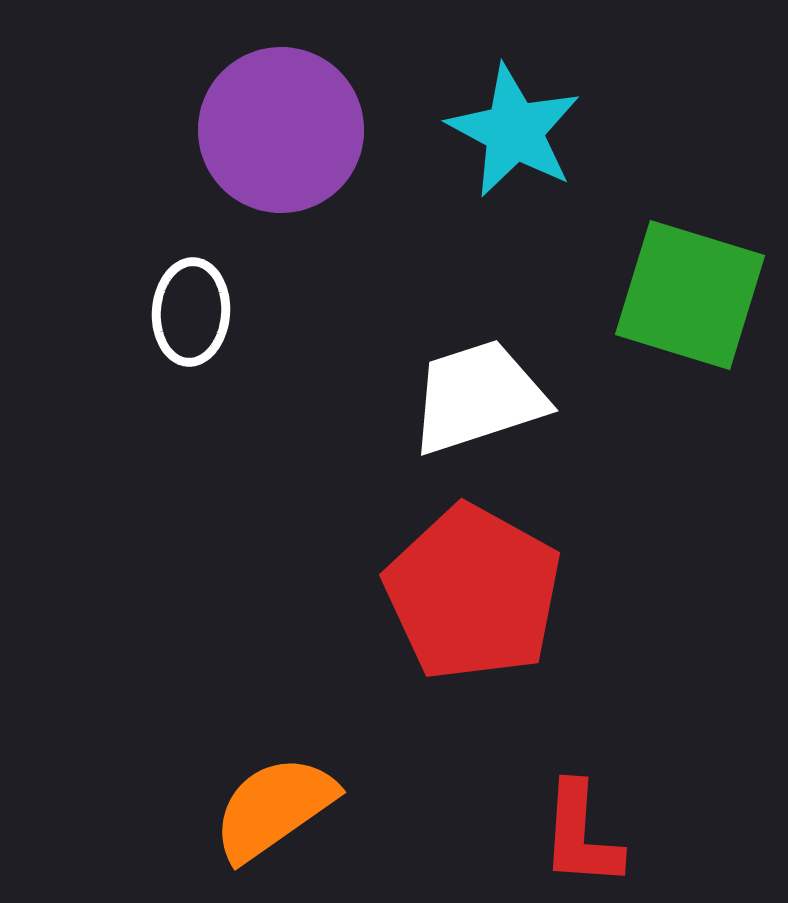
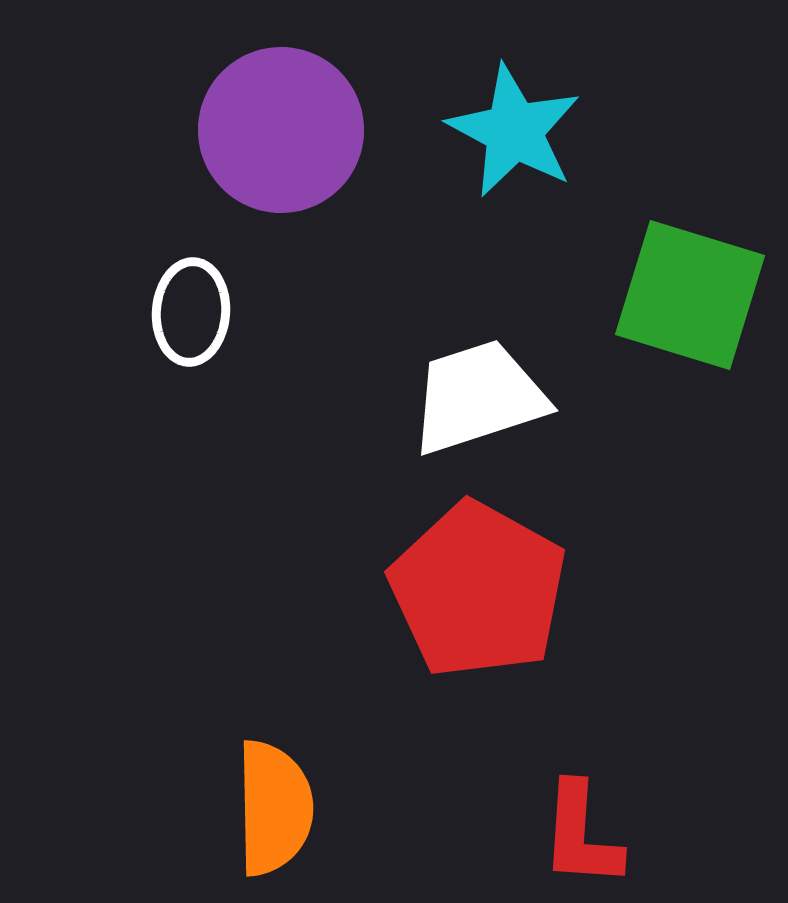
red pentagon: moved 5 px right, 3 px up
orange semicircle: rotated 124 degrees clockwise
